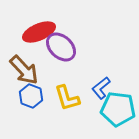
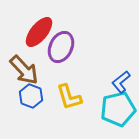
red ellipse: rotated 28 degrees counterclockwise
purple ellipse: rotated 72 degrees clockwise
blue L-shape: moved 20 px right, 6 px up
yellow L-shape: moved 2 px right, 1 px up
cyan pentagon: rotated 20 degrees counterclockwise
